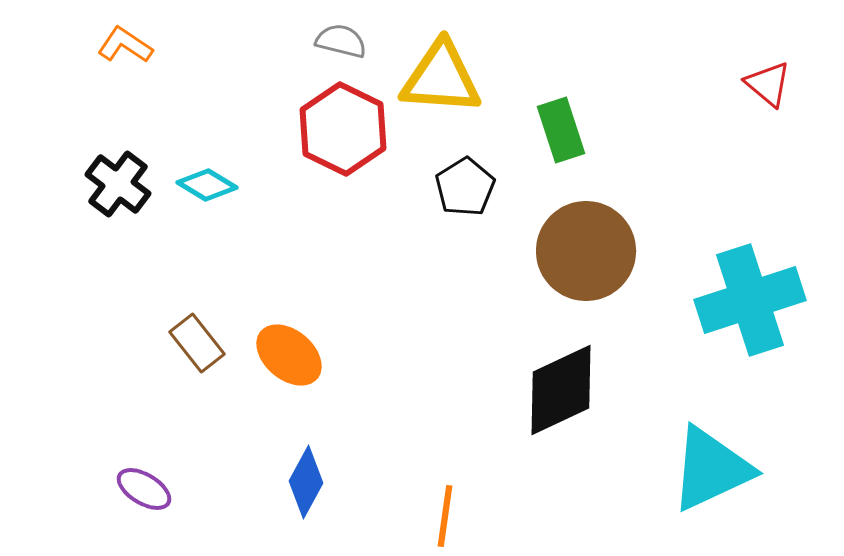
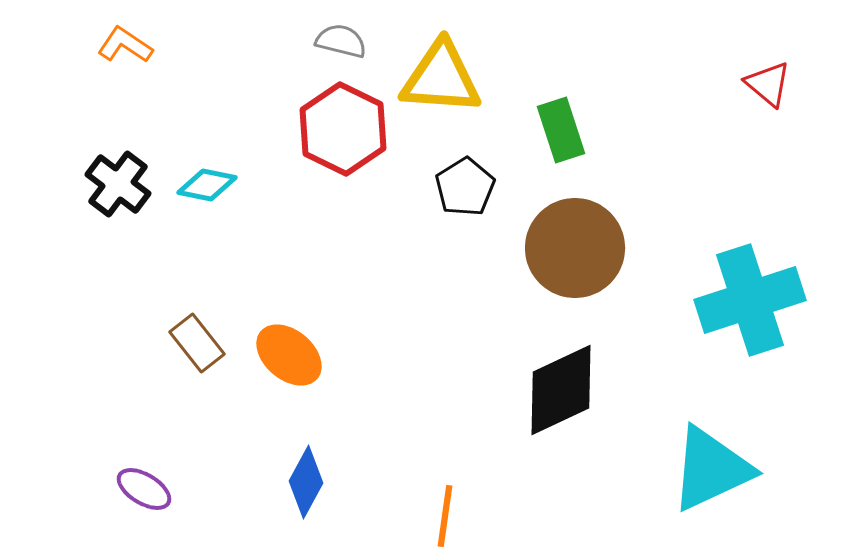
cyan diamond: rotated 20 degrees counterclockwise
brown circle: moved 11 px left, 3 px up
